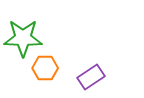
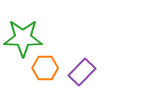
purple rectangle: moved 9 px left, 5 px up; rotated 12 degrees counterclockwise
